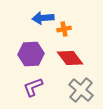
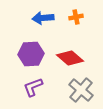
orange cross: moved 12 px right, 12 px up
red diamond: rotated 12 degrees counterclockwise
